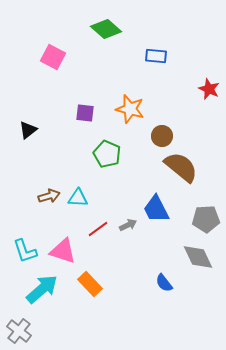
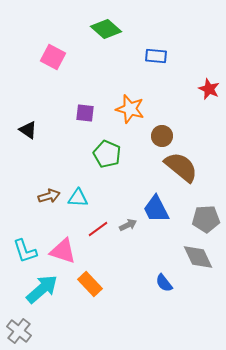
black triangle: rotated 48 degrees counterclockwise
